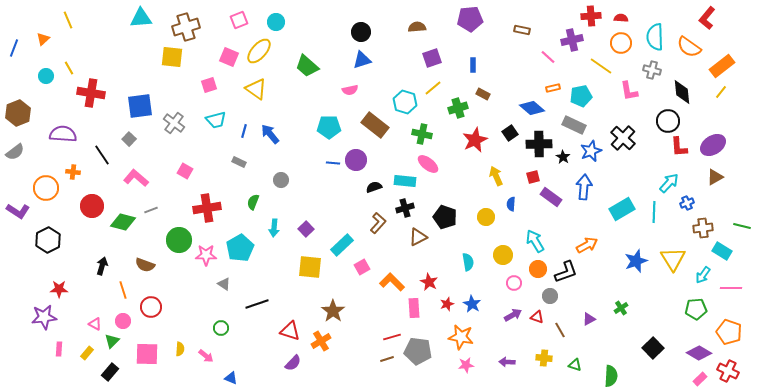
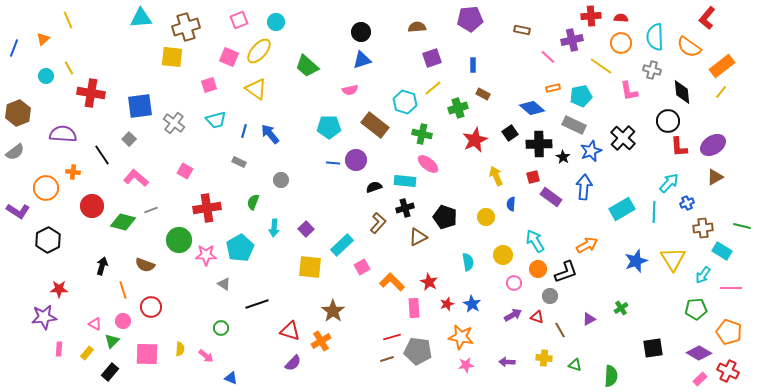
black square at (653, 348): rotated 35 degrees clockwise
